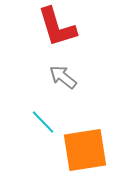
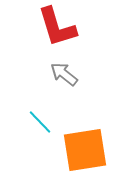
gray arrow: moved 1 px right, 3 px up
cyan line: moved 3 px left
